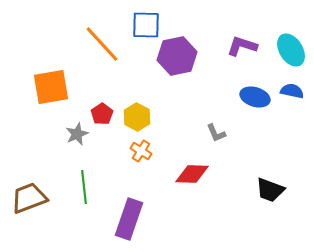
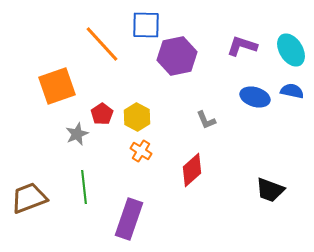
orange square: moved 6 px right, 1 px up; rotated 9 degrees counterclockwise
gray L-shape: moved 10 px left, 13 px up
red diamond: moved 4 px up; rotated 44 degrees counterclockwise
